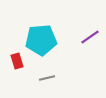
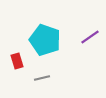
cyan pentagon: moved 4 px right; rotated 24 degrees clockwise
gray line: moved 5 px left
